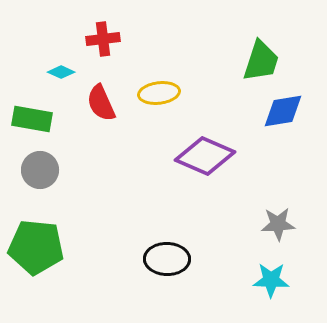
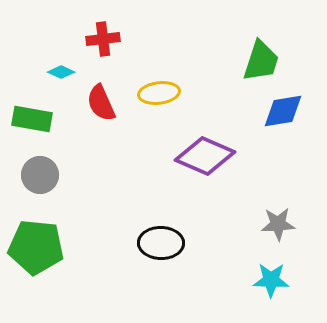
gray circle: moved 5 px down
black ellipse: moved 6 px left, 16 px up
